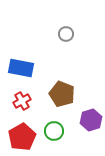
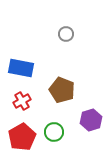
brown pentagon: moved 4 px up
green circle: moved 1 px down
